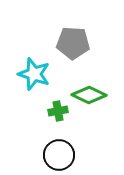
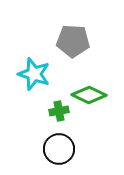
gray pentagon: moved 2 px up
green cross: moved 1 px right
black circle: moved 6 px up
